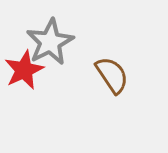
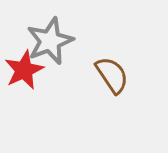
gray star: moved 1 px up; rotated 6 degrees clockwise
